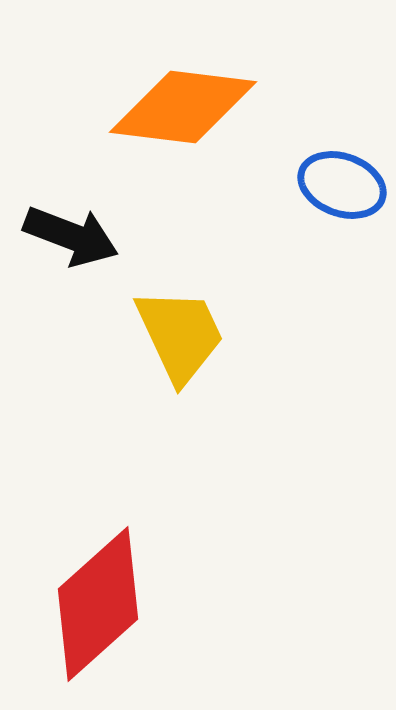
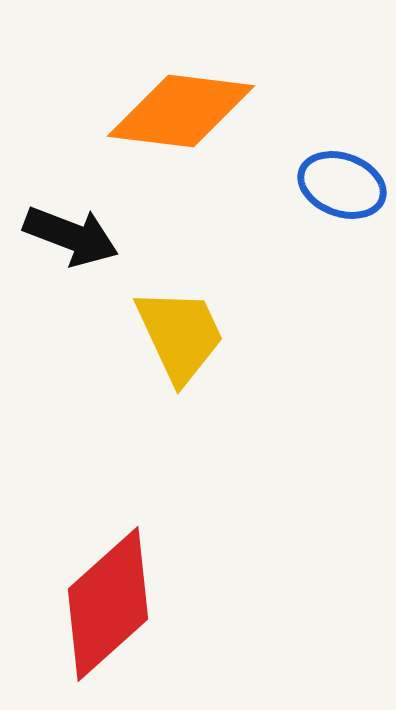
orange diamond: moved 2 px left, 4 px down
red diamond: moved 10 px right
